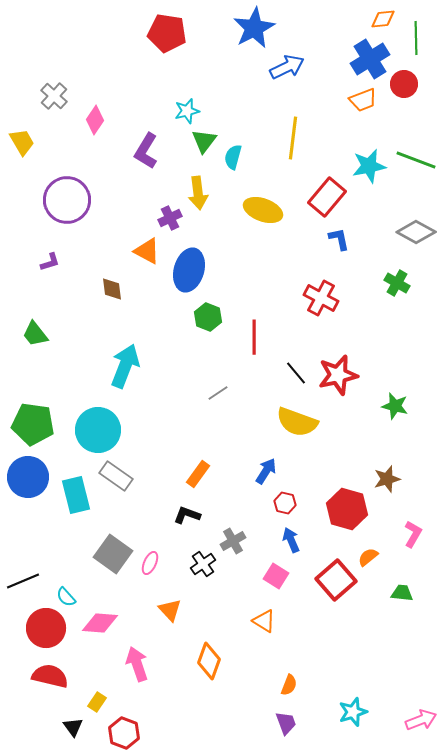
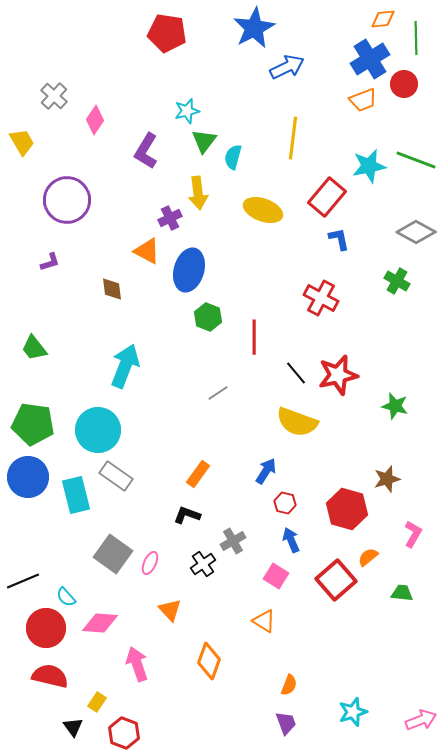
green cross at (397, 283): moved 2 px up
green trapezoid at (35, 334): moved 1 px left, 14 px down
